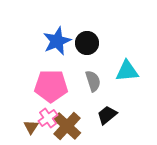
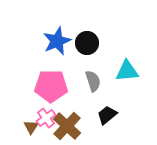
pink cross: moved 2 px left
